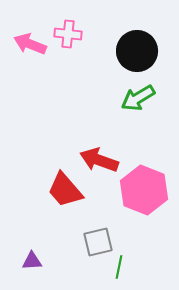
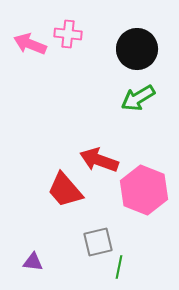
black circle: moved 2 px up
purple triangle: moved 1 px right, 1 px down; rotated 10 degrees clockwise
